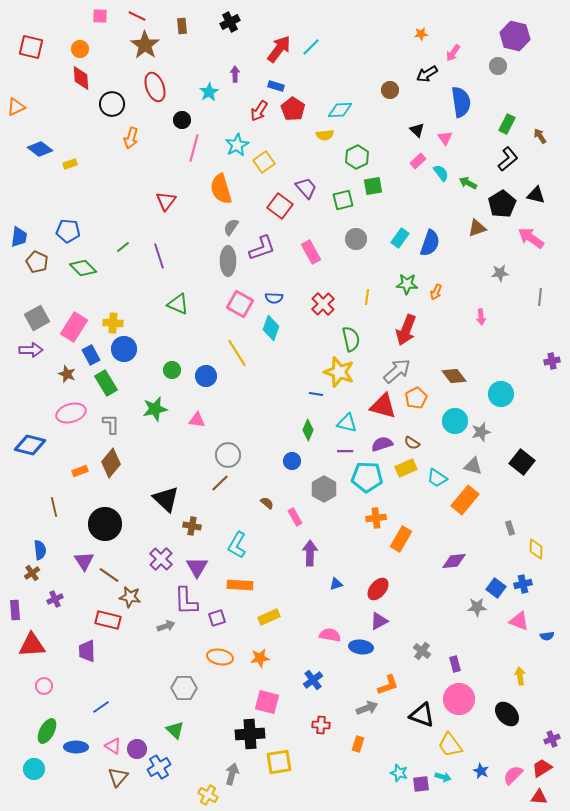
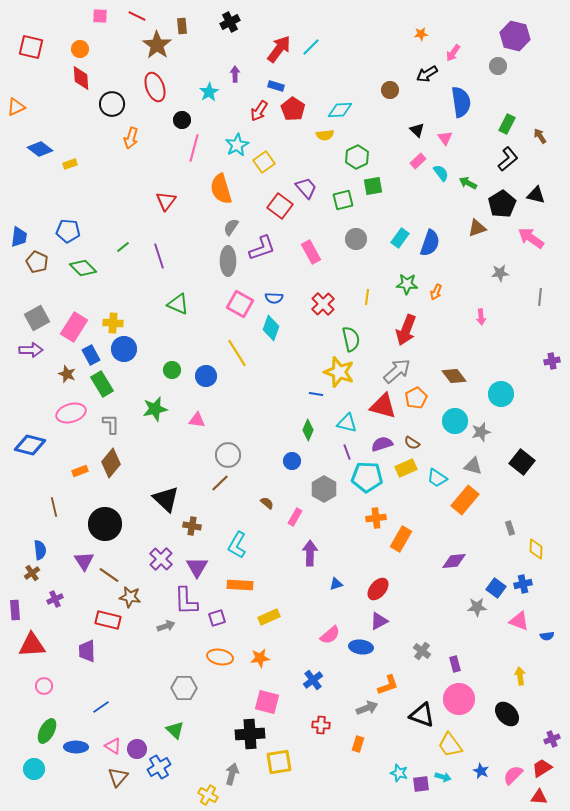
brown star at (145, 45): moved 12 px right
green rectangle at (106, 383): moved 4 px left, 1 px down
purple line at (345, 451): moved 2 px right, 1 px down; rotated 70 degrees clockwise
pink rectangle at (295, 517): rotated 60 degrees clockwise
pink semicircle at (330, 635): rotated 130 degrees clockwise
